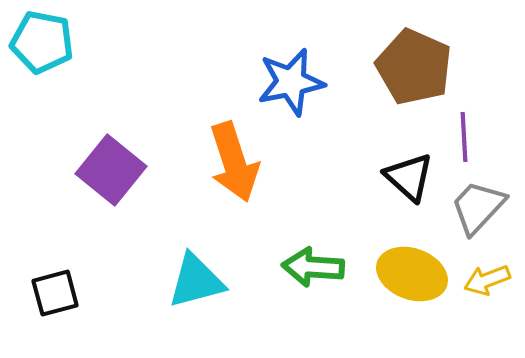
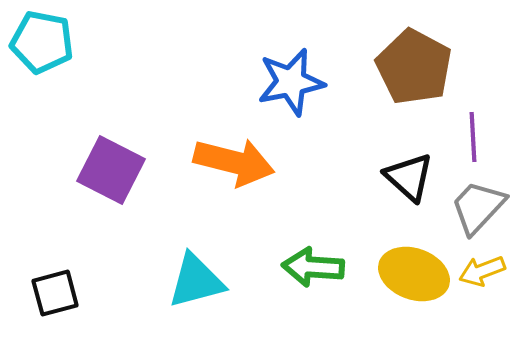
brown pentagon: rotated 4 degrees clockwise
purple line: moved 9 px right
orange arrow: rotated 58 degrees counterclockwise
purple square: rotated 12 degrees counterclockwise
yellow ellipse: moved 2 px right
yellow arrow: moved 5 px left, 9 px up
